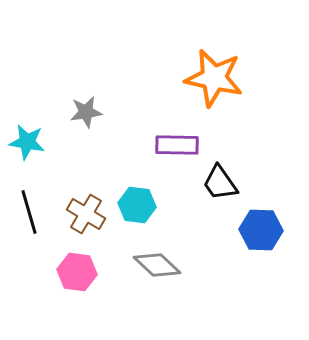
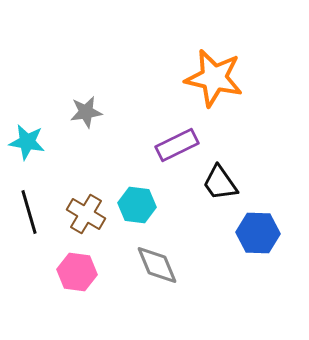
purple rectangle: rotated 27 degrees counterclockwise
blue hexagon: moved 3 px left, 3 px down
gray diamond: rotated 24 degrees clockwise
